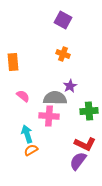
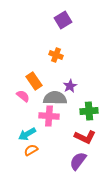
purple square: rotated 30 degrees clockwise
orange cross: moved 7 px left, 1 px down
orange rectangle: moved 21 px right, 19 px down; rotated 30 degrees counterclockwise
cyan arrow: rotated 102 degrees counterclockwise
red L-shape: moved 7 px up
